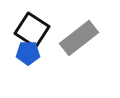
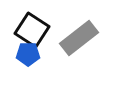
blue pentagon: moved 1 px down
